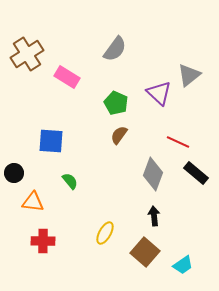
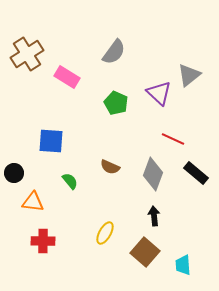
gray semicircle: moved 1 px left, 3 px down
brown semicircle: moved 9 px left, 32 px down; rotated 102 degrees counterclockwise
red line: moved 5 px left, 3 px up
cyan trapezoid: rotated 120 degrees clockwise
